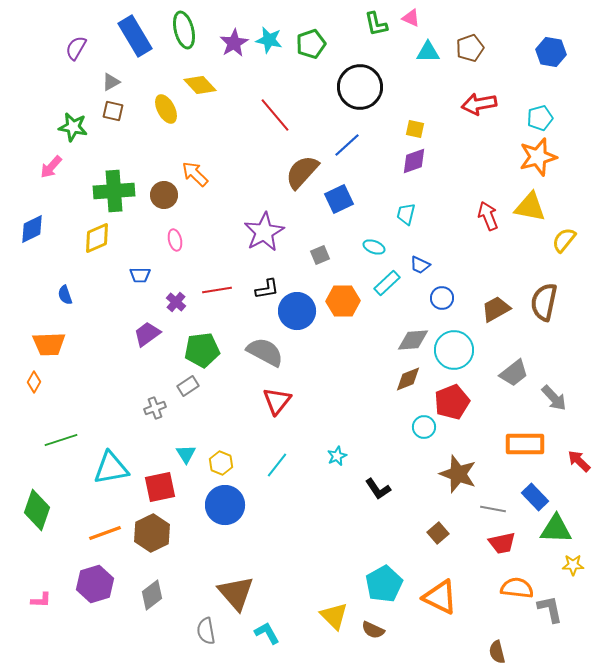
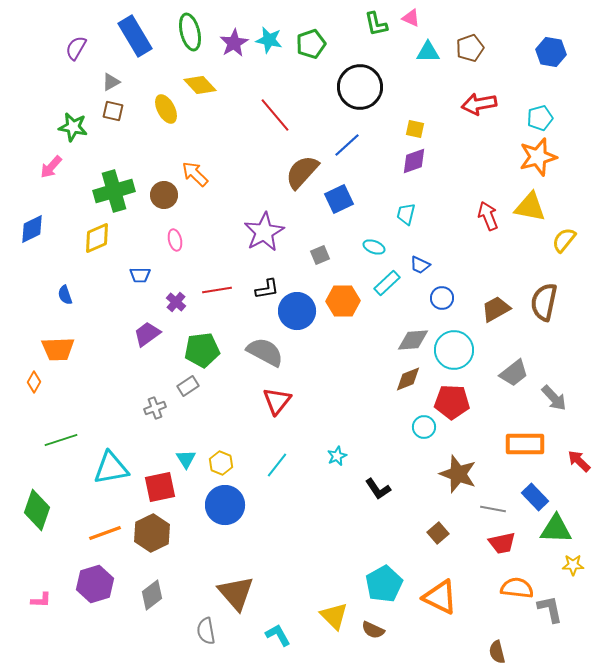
green ellipse at (184, 30): moved 6 px right, 2 px down
green cross at (114, 191): rotated 12 degrees counterclockwise
orange trapezoid at (49, 344): moved 9 px right, 5 px down
red pentagon at (452, 402): rotated 24 degrees clockwise
cyan triangle at (186, 454): moved 5 px down
cyan L-shape at (267, 633): moved 11 px right, 2 px down
